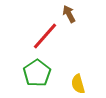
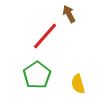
green pentagon: moved 2 px down
